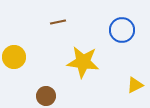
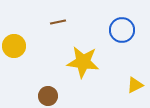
yellow circle: moved 11 px up
brown circle: moved 2 px right
